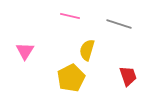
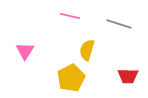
red trapezoid: rotated 110 degrees clockwise
